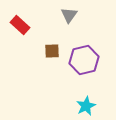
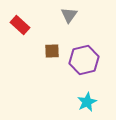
cyan star: moved 1 px right, 4 px up
